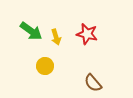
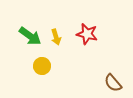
green arrow: moved 1 px left, 5 px down
yellow circle: moved 3 px left
brown semicircle: moved 20 px right
